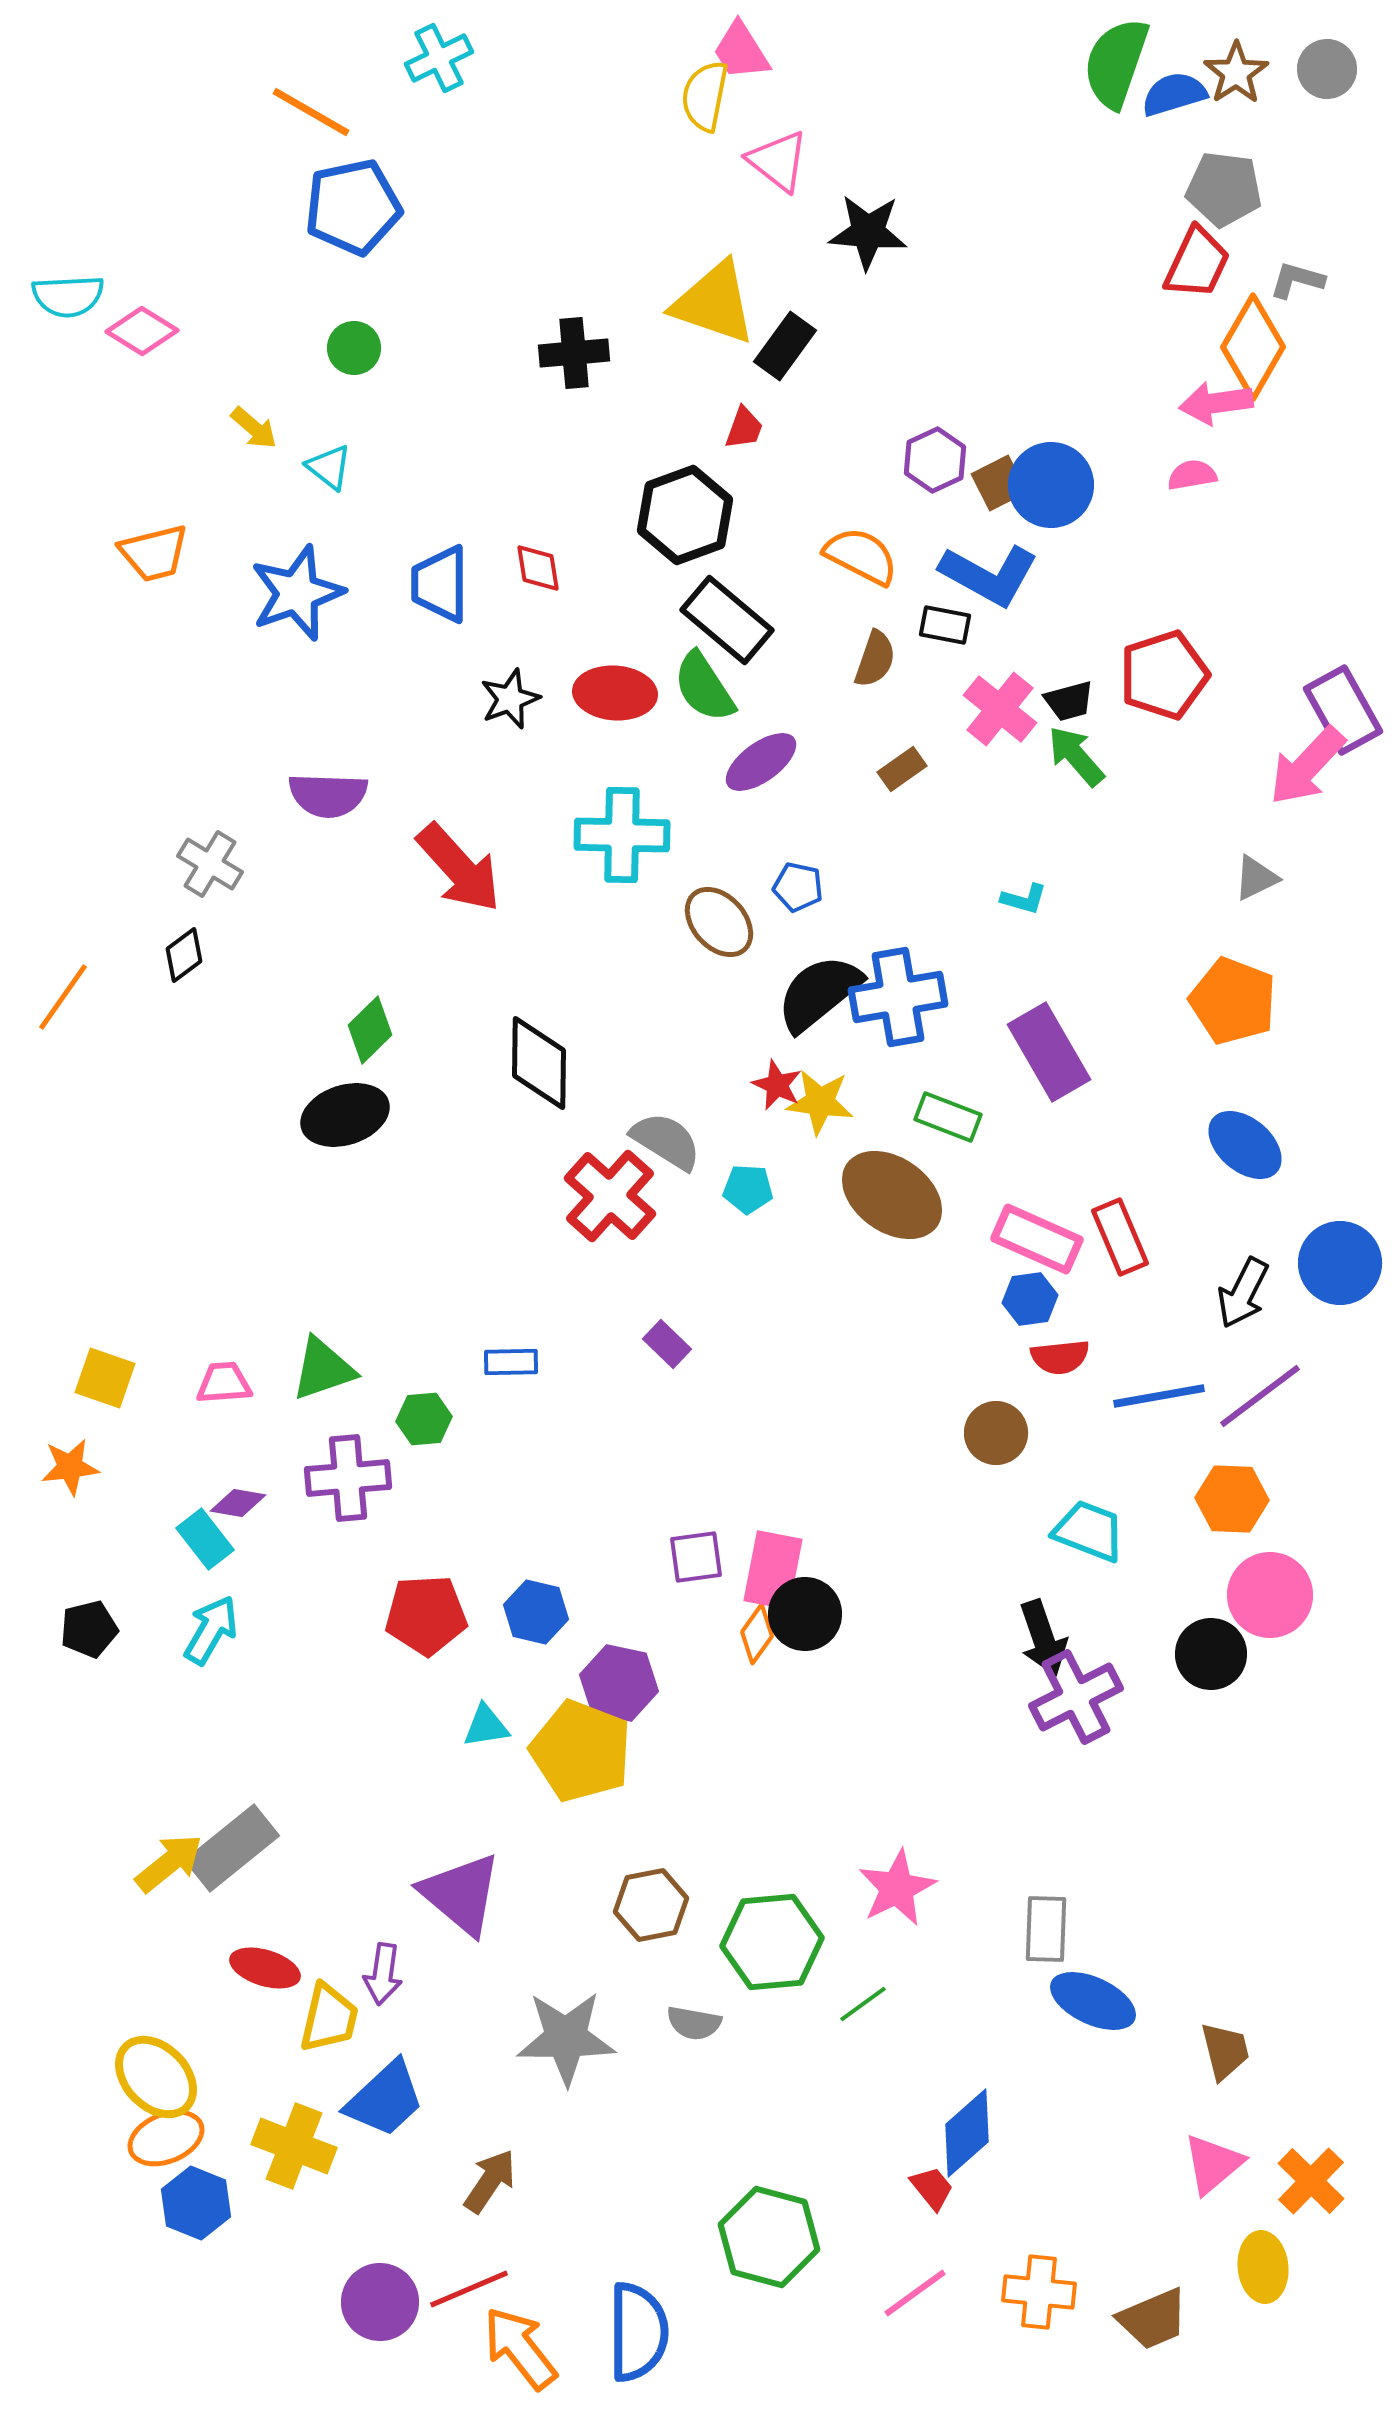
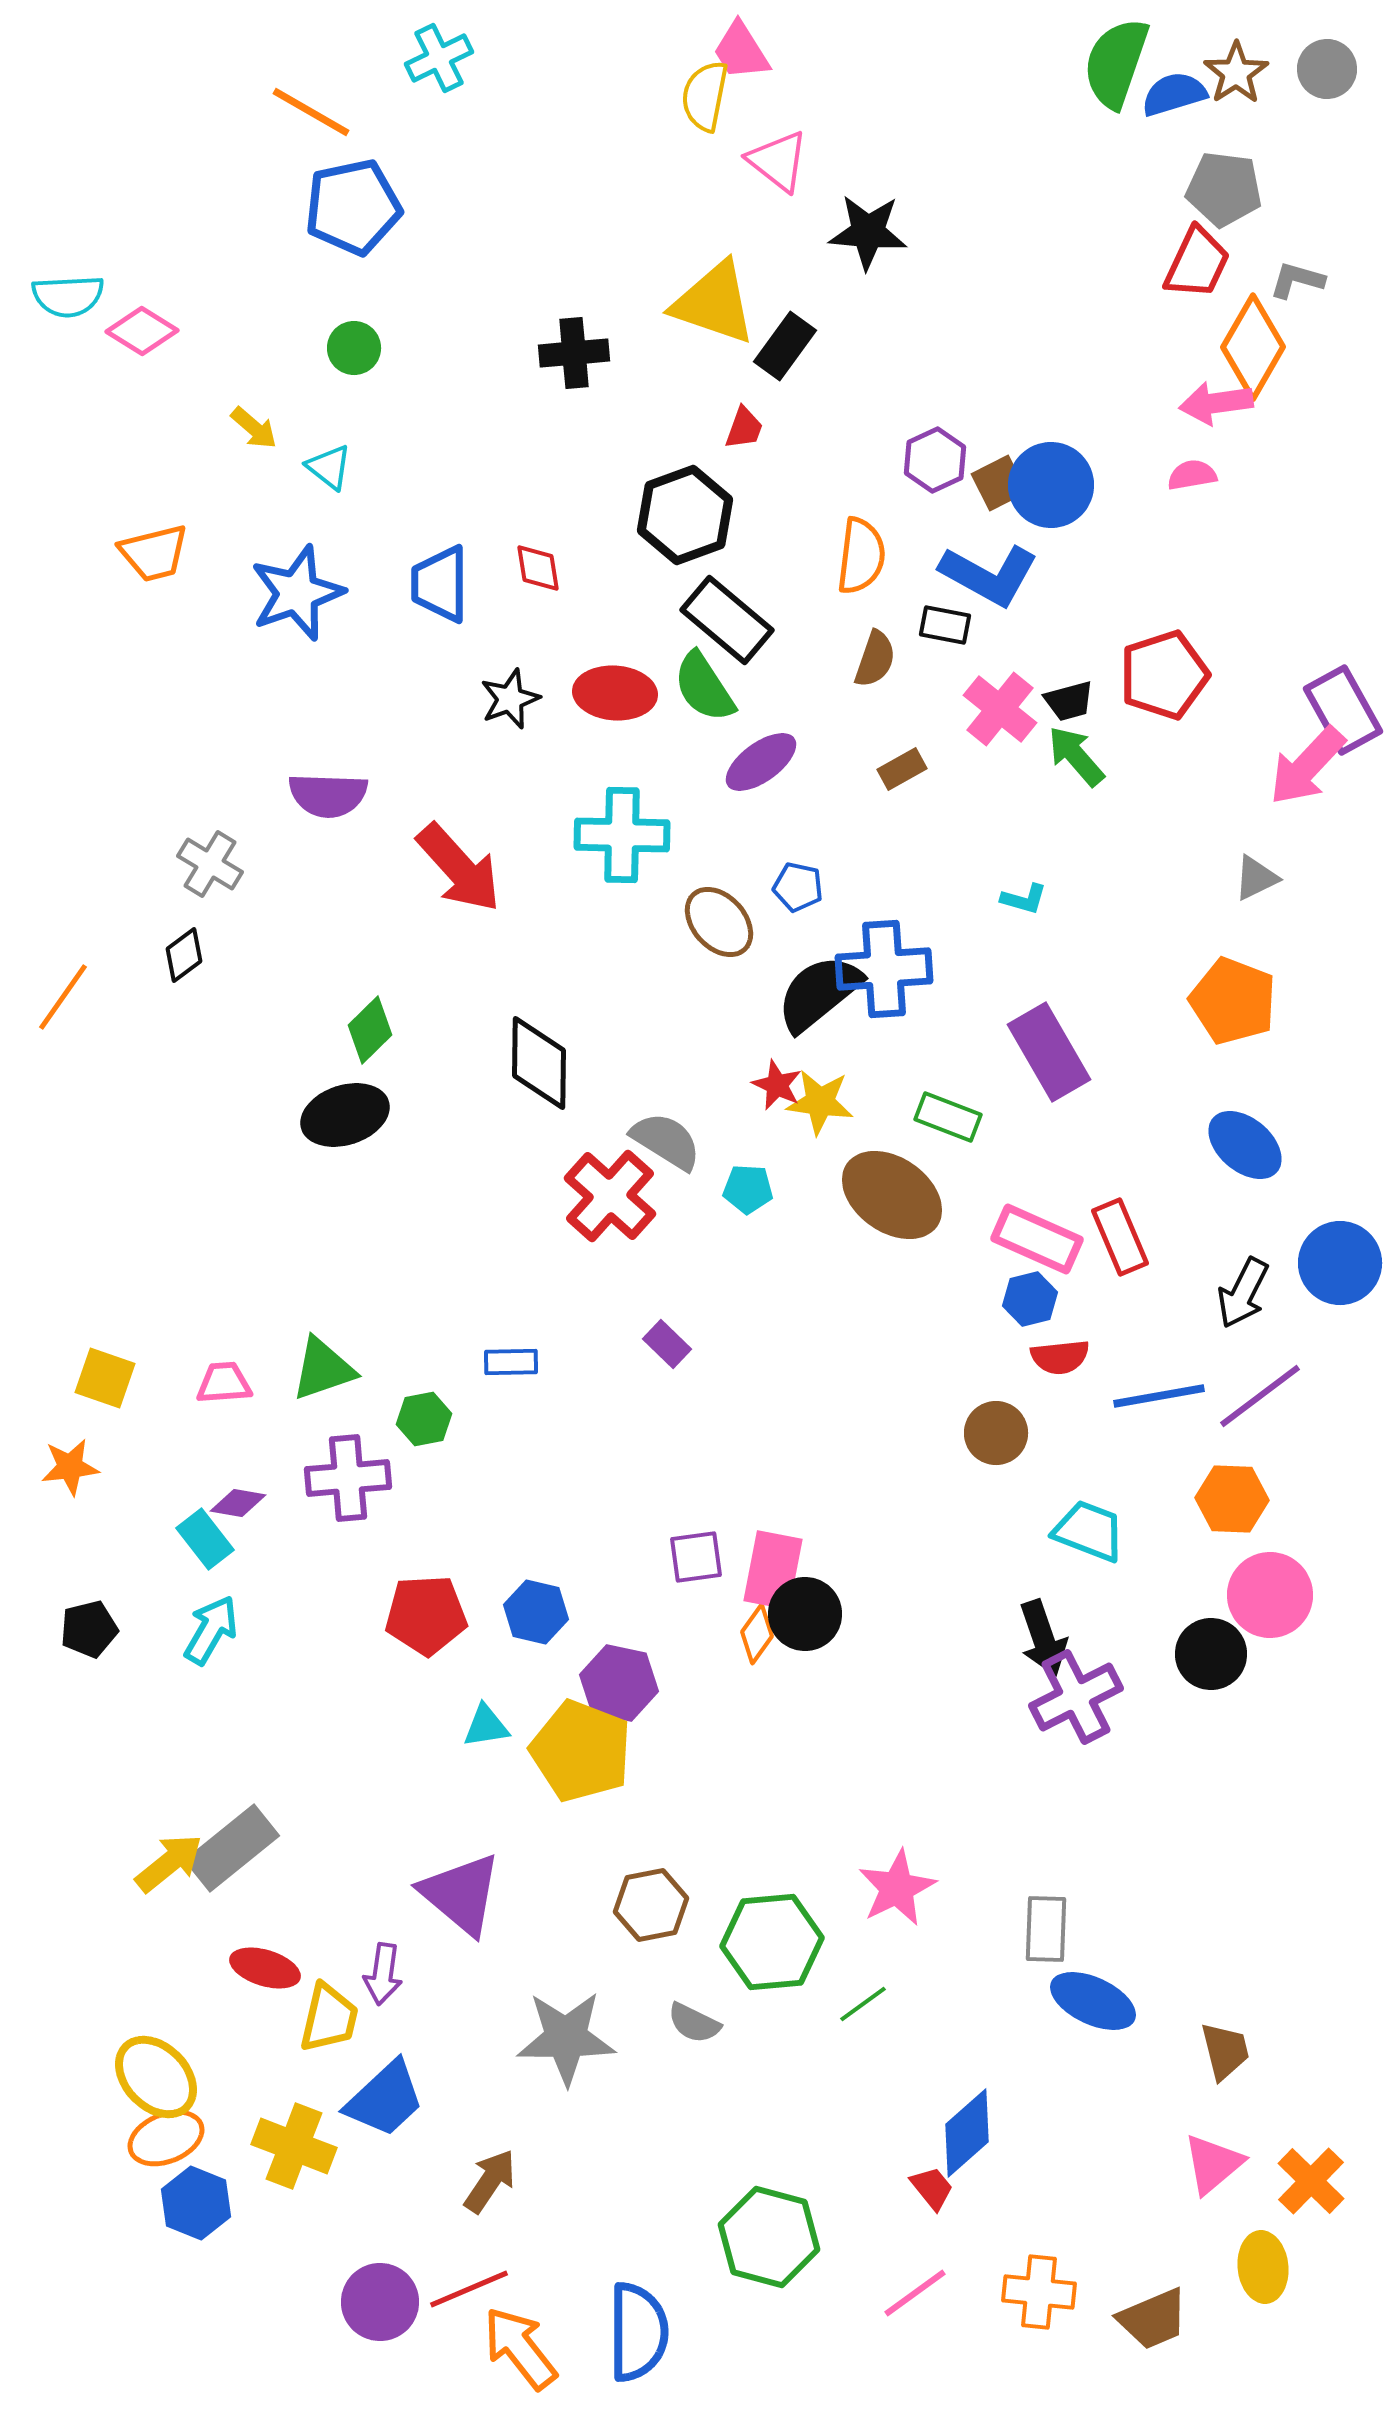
orange semicircle at (861, 556): rotated 70 degrees clockwise
brown rectangle at (902, 769): rotated 6 degrees clockwise
blue cross at (898, 997): moved 14 px left, 28 px up; rotated 6 degrees clockwise
blue hexagon at (1030, 1299): rotated 6 degrees counterclockwise
green hexagon at (424, 1419): rotated 6 degrees counterclockwise
gray semicircle at (694, 2023): rotated 16 degrees clockwise
